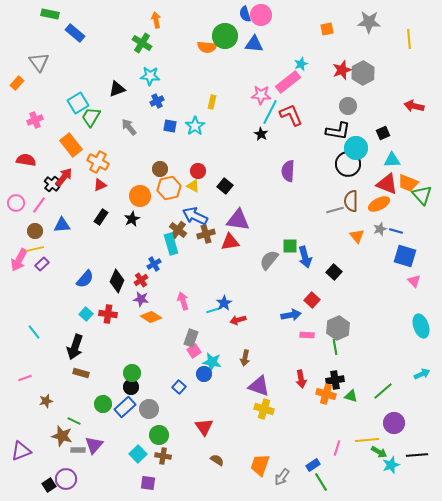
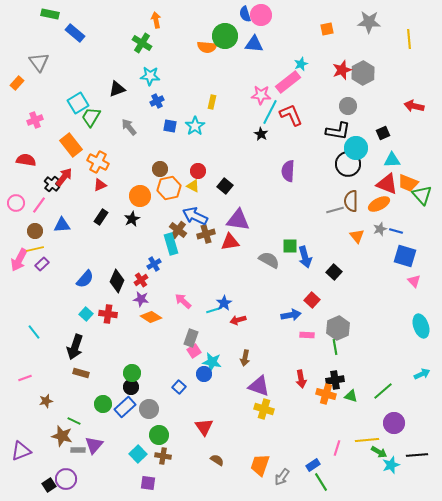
gray semicircle at (269, 260): rotated 80 degrees clockwise
pink arrow at (183, 301): rotated 30 degrees counterclockwise
